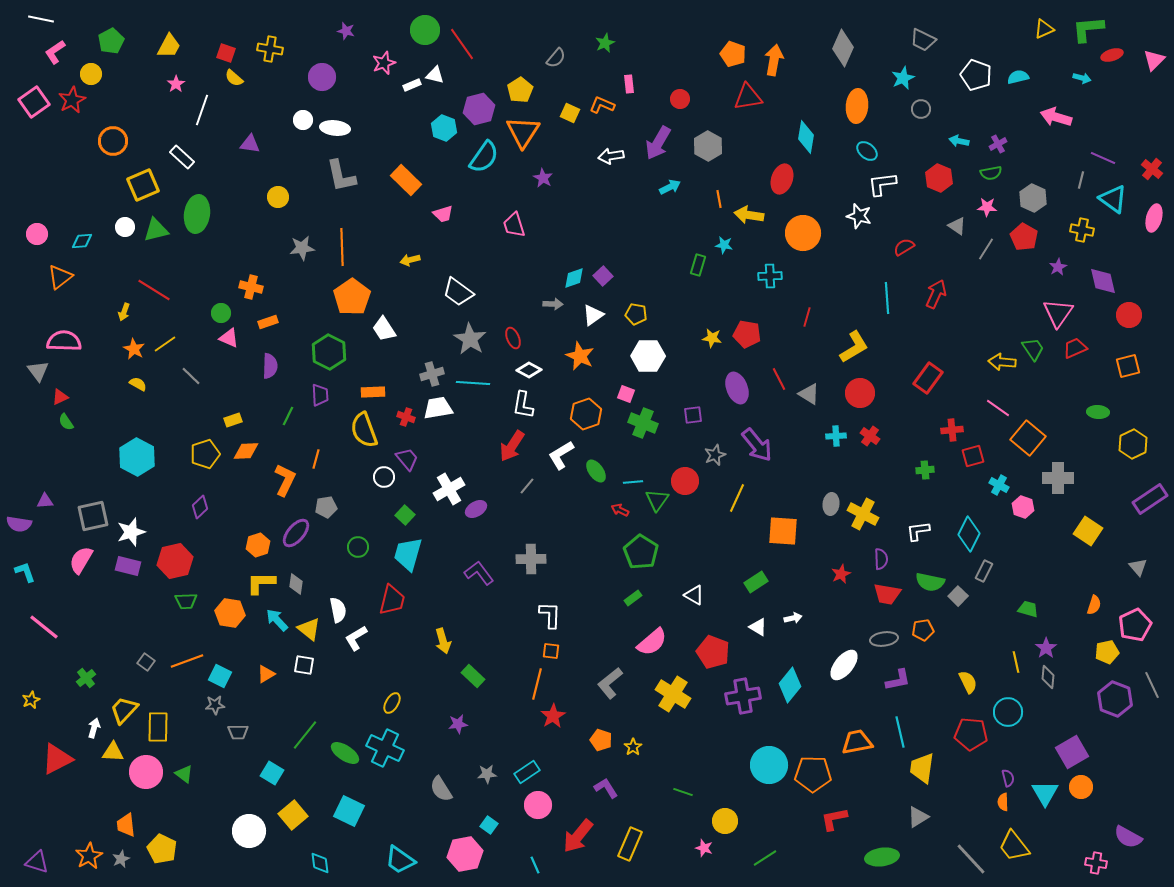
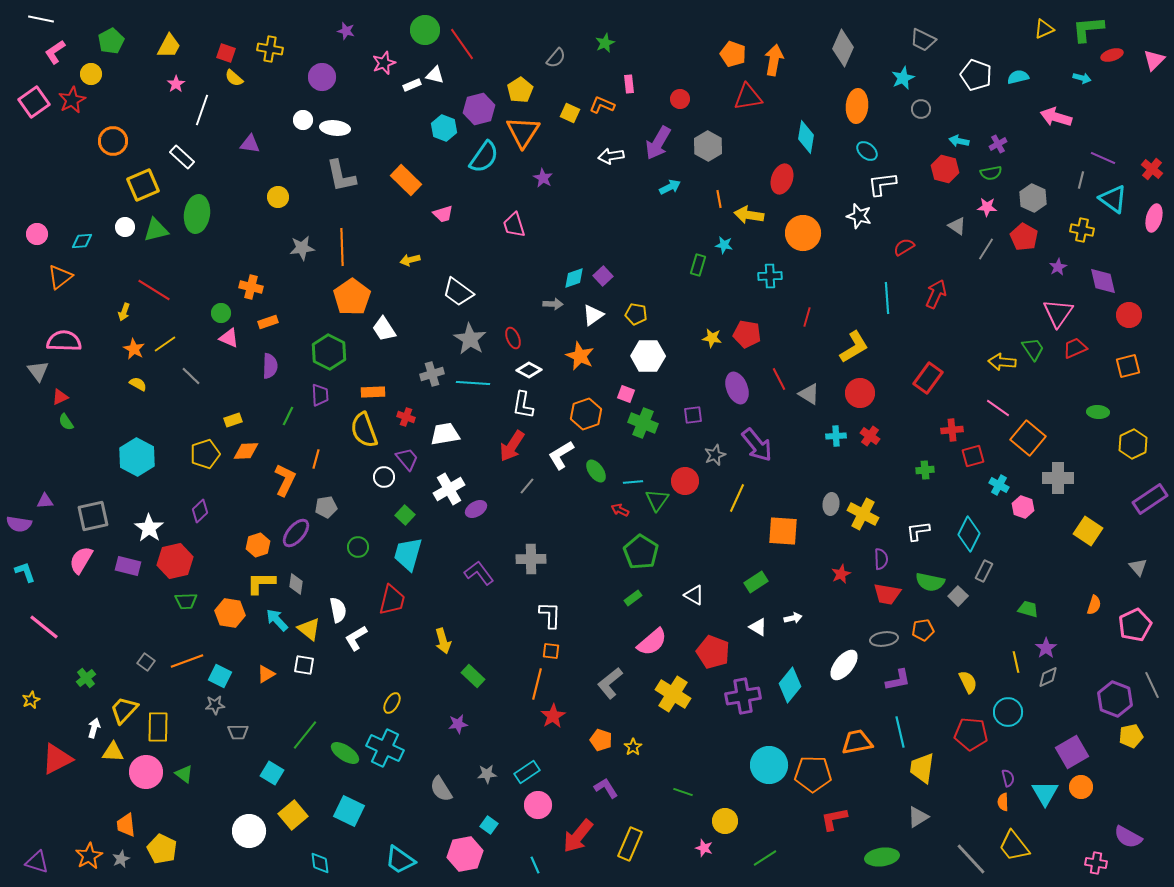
red hexagon at (939, 178): moved 6 px right, 9 px up; rotated 8 degrees counterclockwise
white trapezoid at (438, 408): moved 7 px right, 26 px down
purple diamond at (200, 507): moved 4 px down
white star at (131, 532): moved 18 px right, 4 px up; rotated 20 degrees counterclockwise
yellow pentagon at (1107, 652): moved 24 px right, 84 px down
gray diamond at (1048, 677): rotated 60 degrees clockwise
